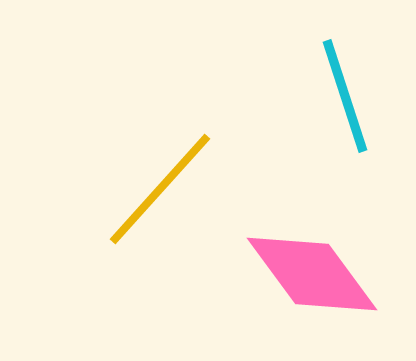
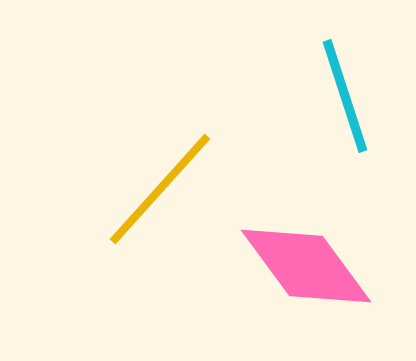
pink diamond: moved 6 px left, 8 px up
